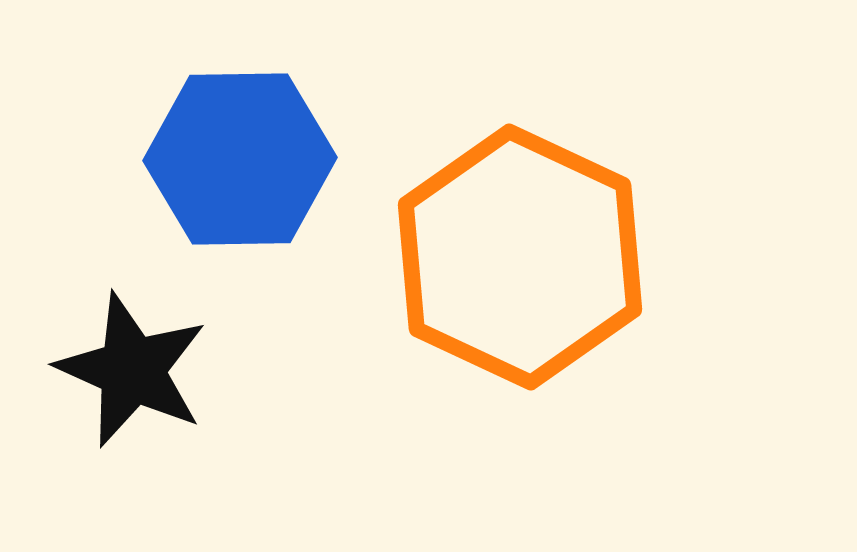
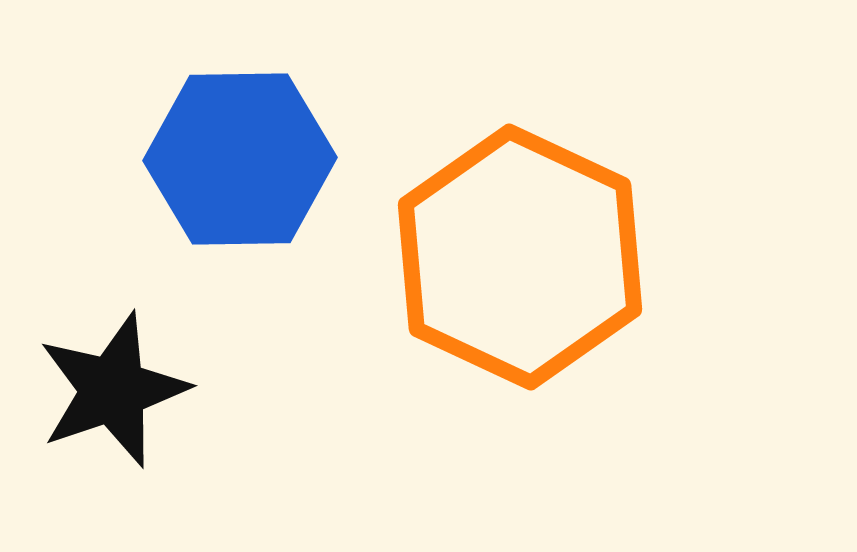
black star: moved 19 px left, 20 px down; rotated 29 degrees clockwise
